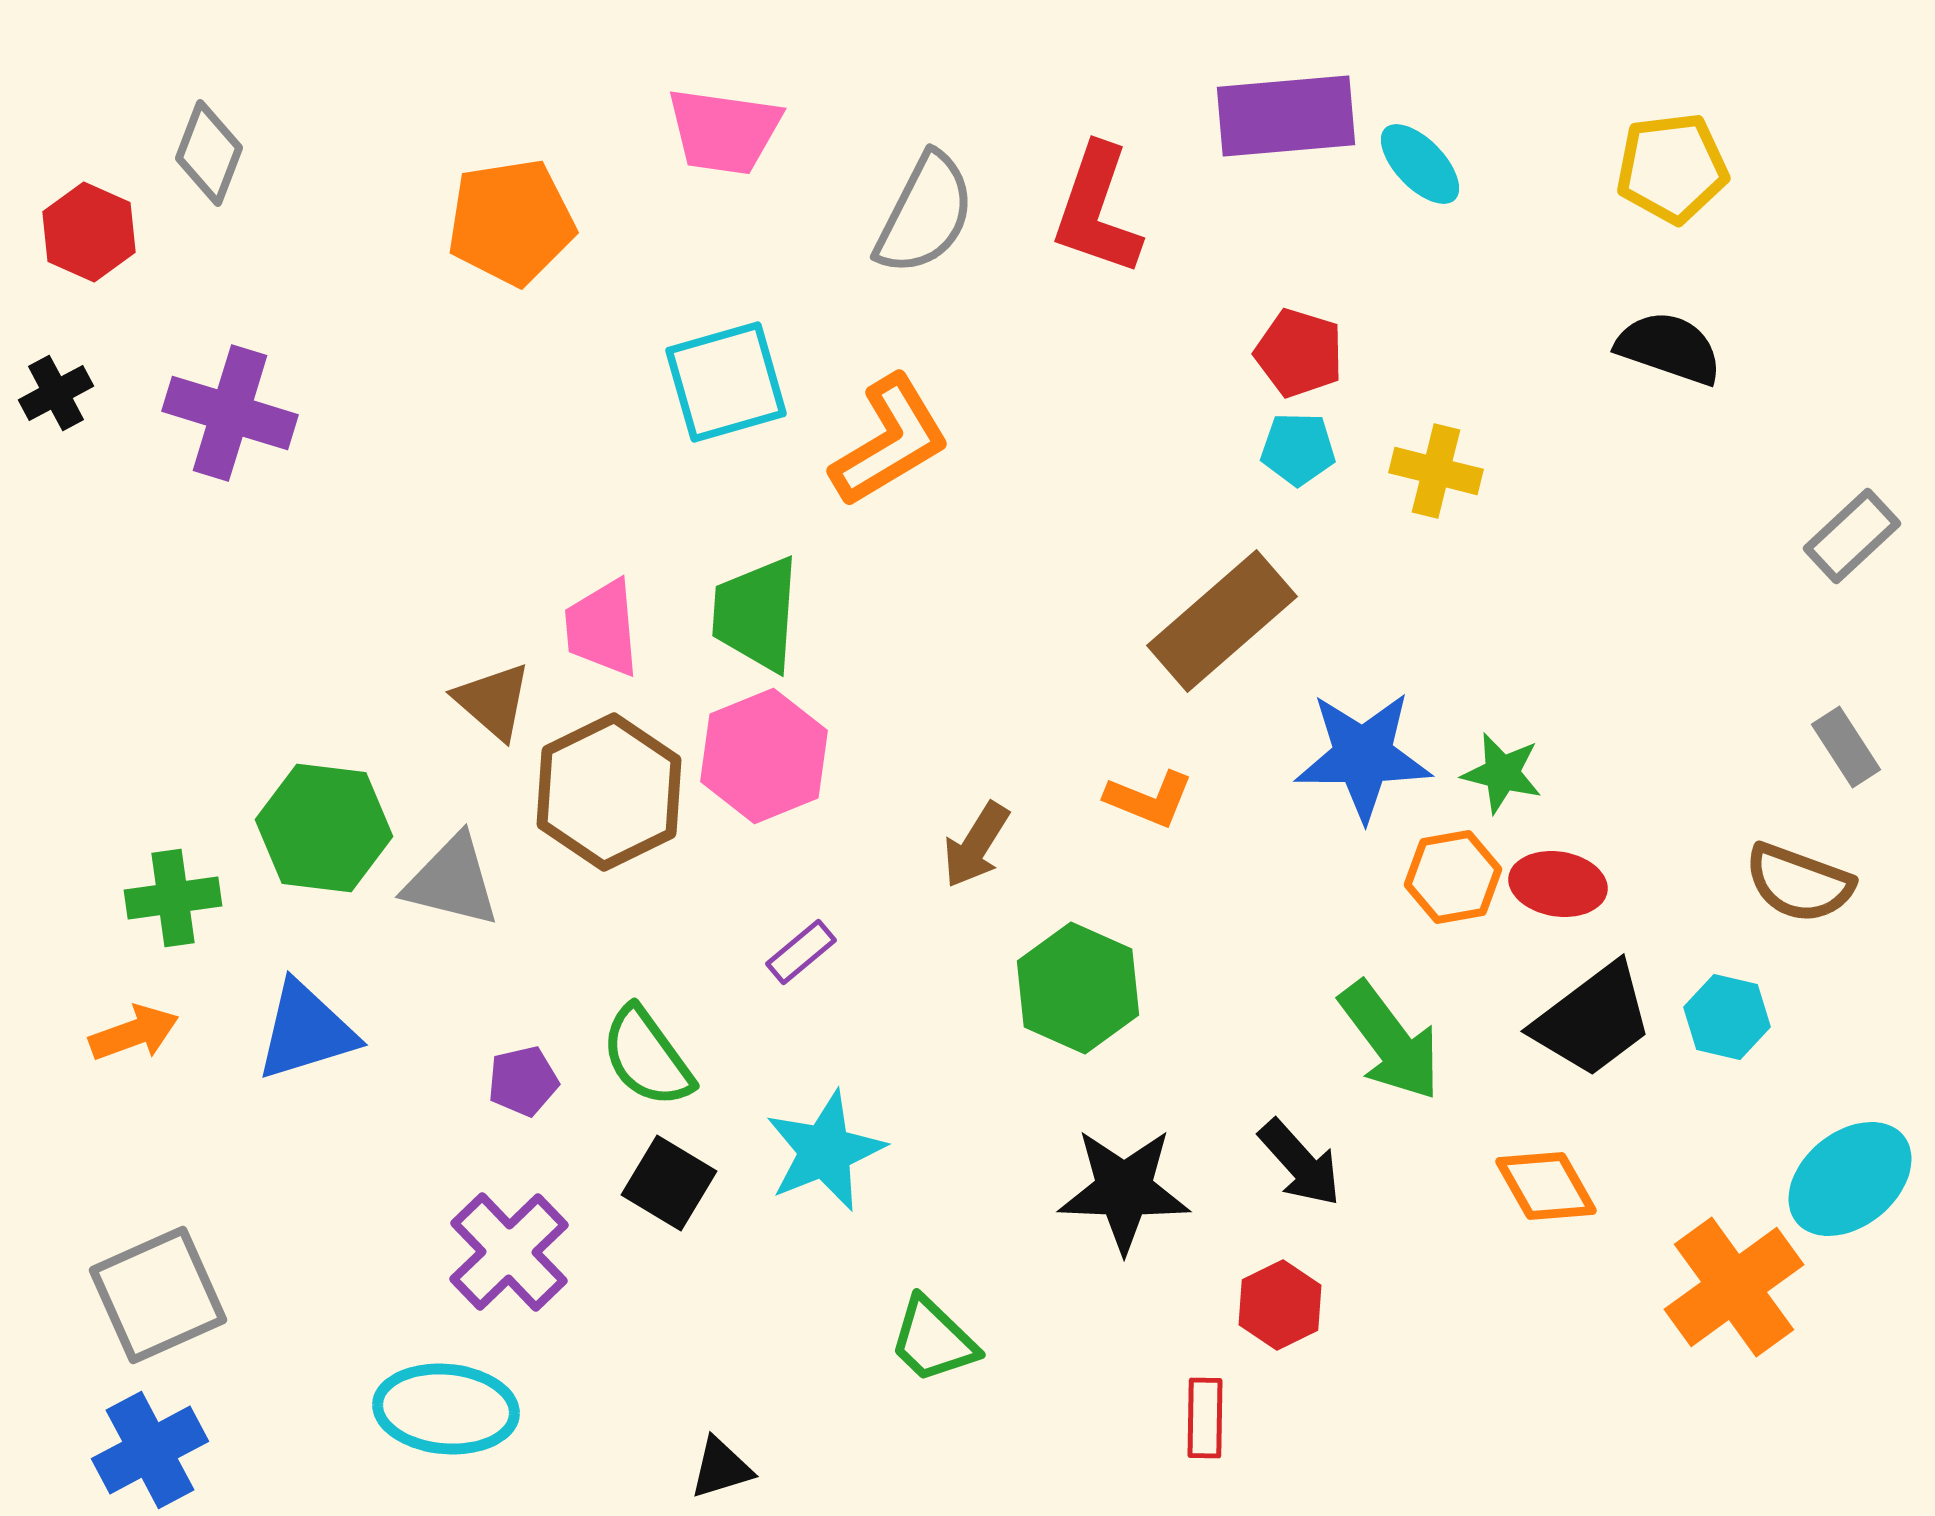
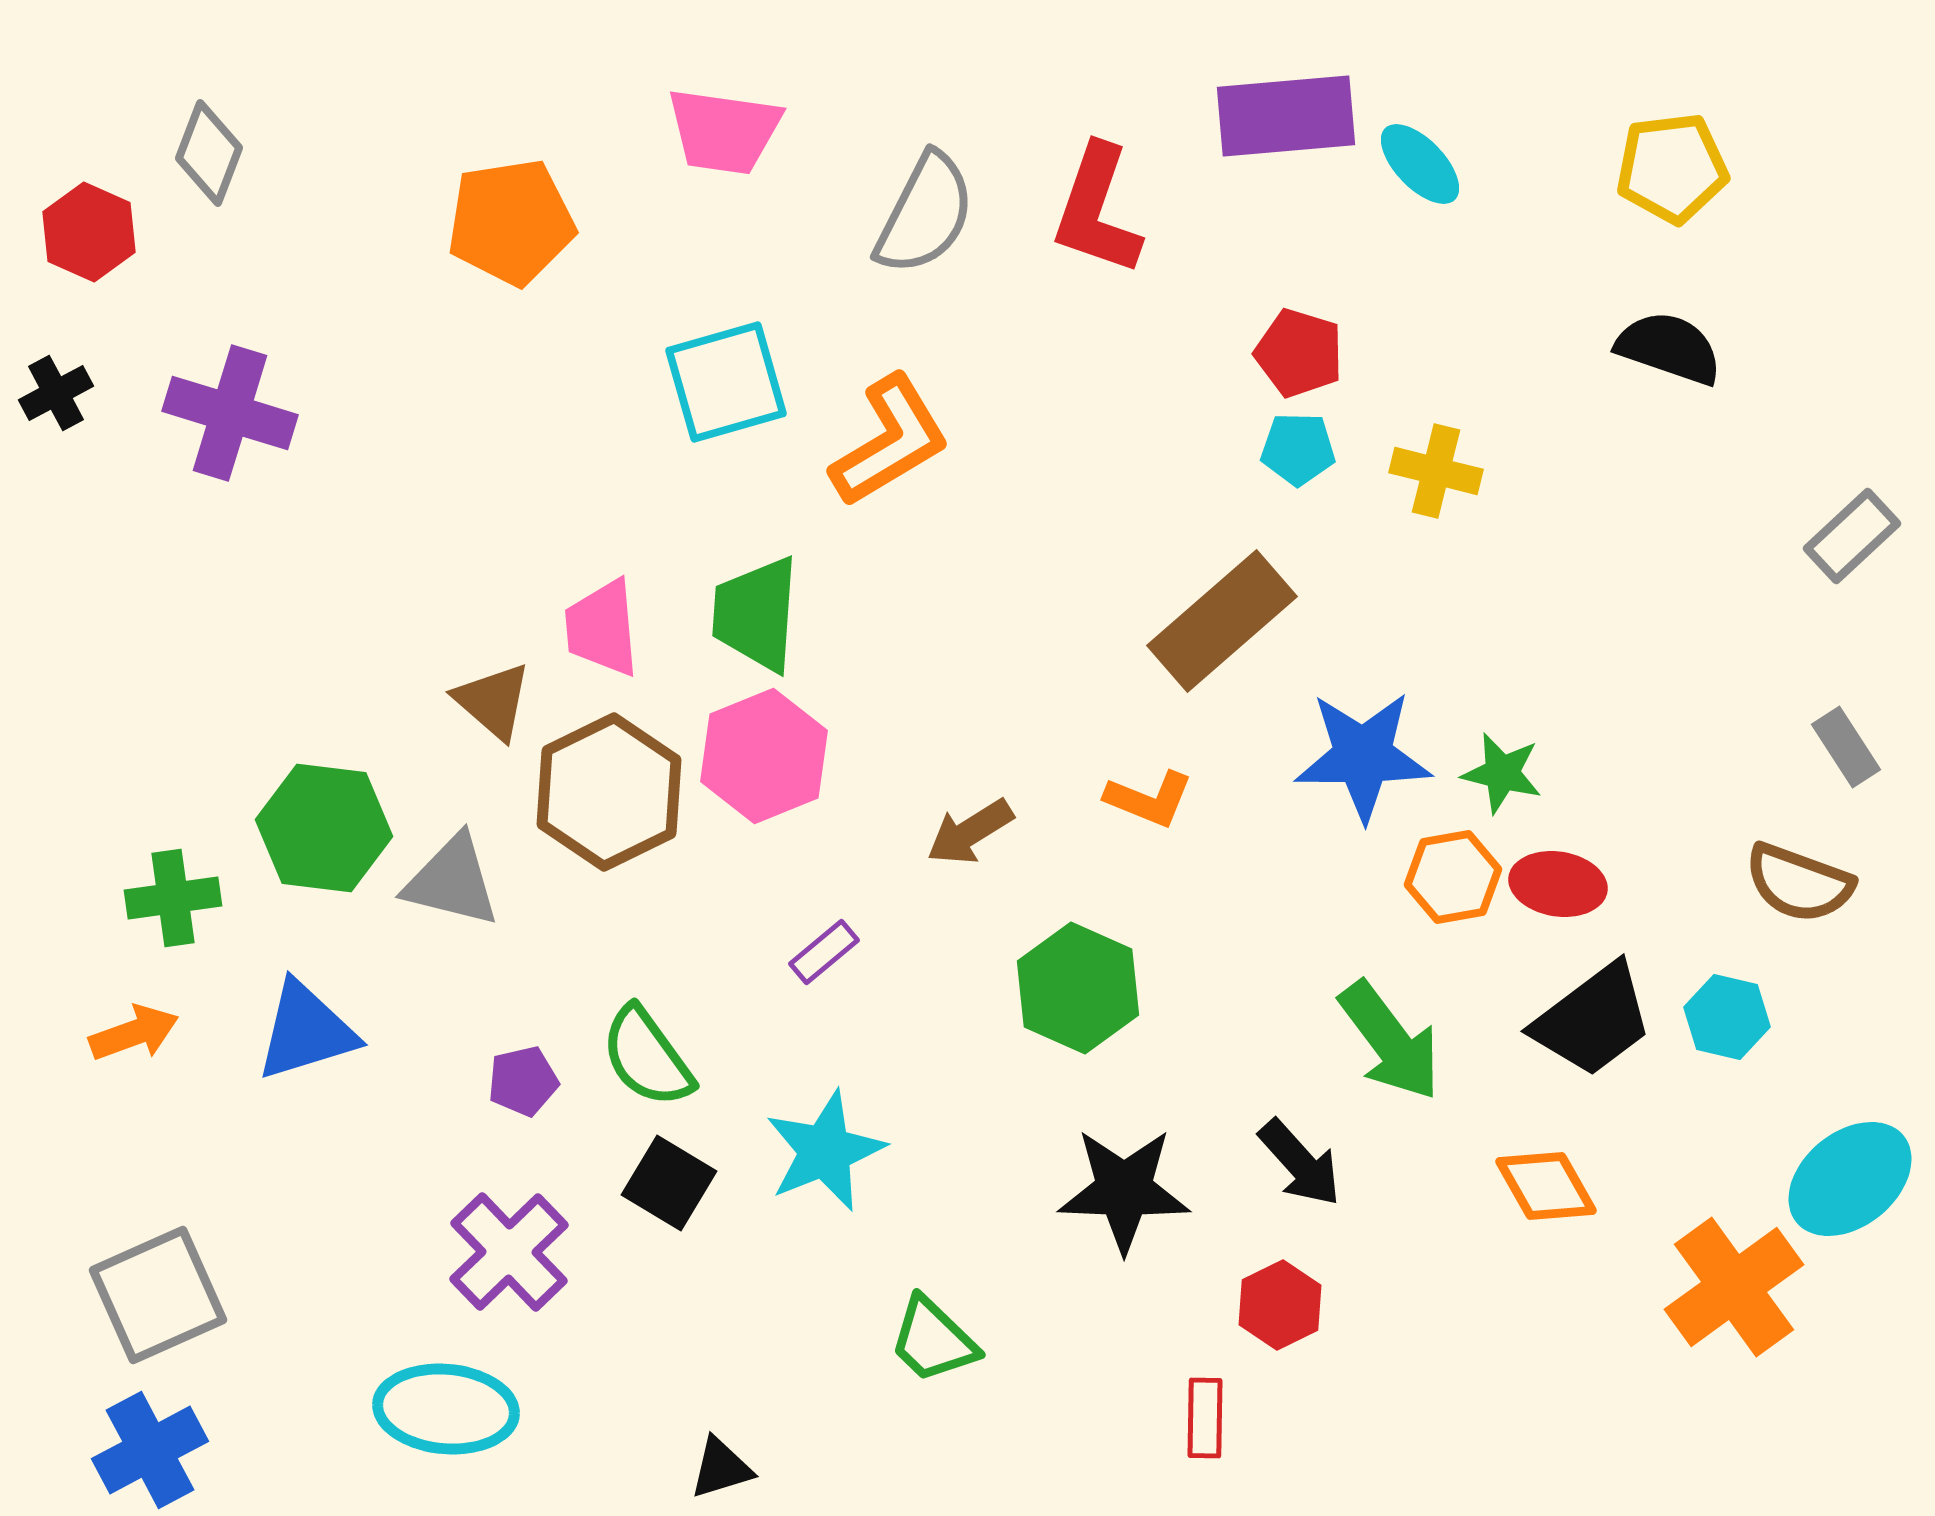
brown arrow at (976, 845): moved 6 px left, 13 px up; rotated 26 degrees clockwise
purple rectangle at (801, 952): moved 23 px right
